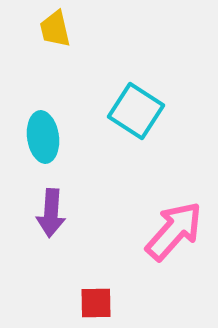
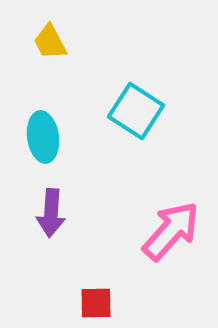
yellow trapezoid: moved 5 px left, 13 px down; rotated 15 degrees counterclockwise
pink arrow: moved 3 px left
